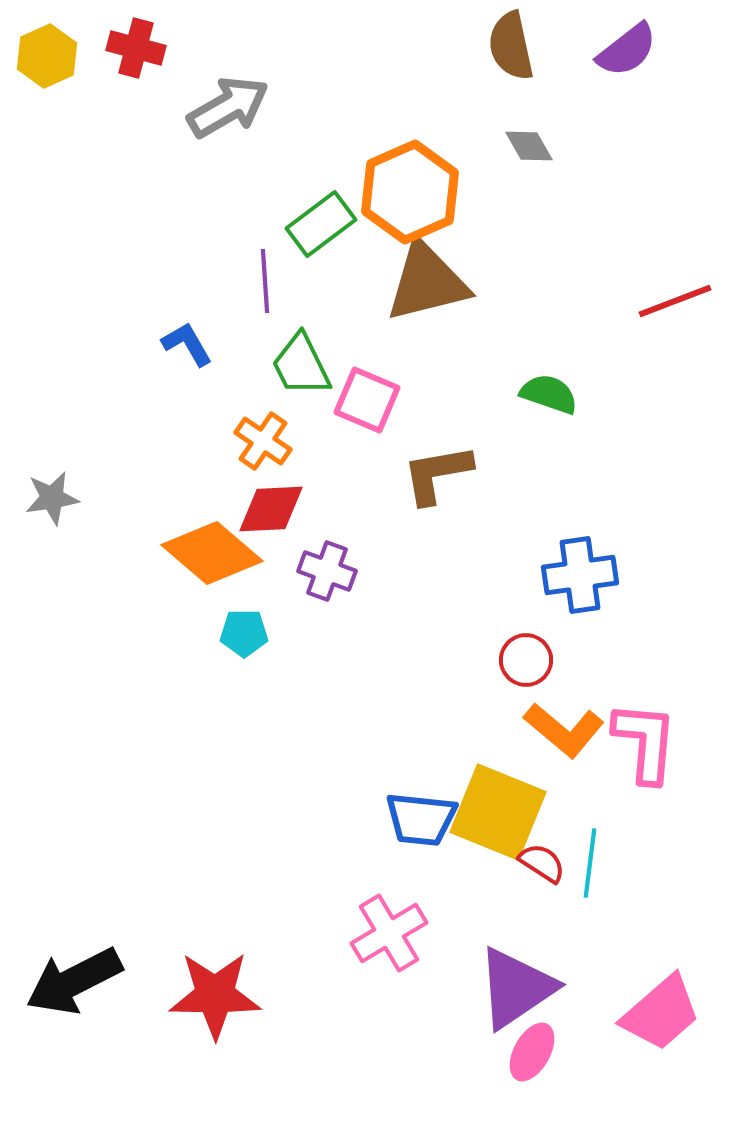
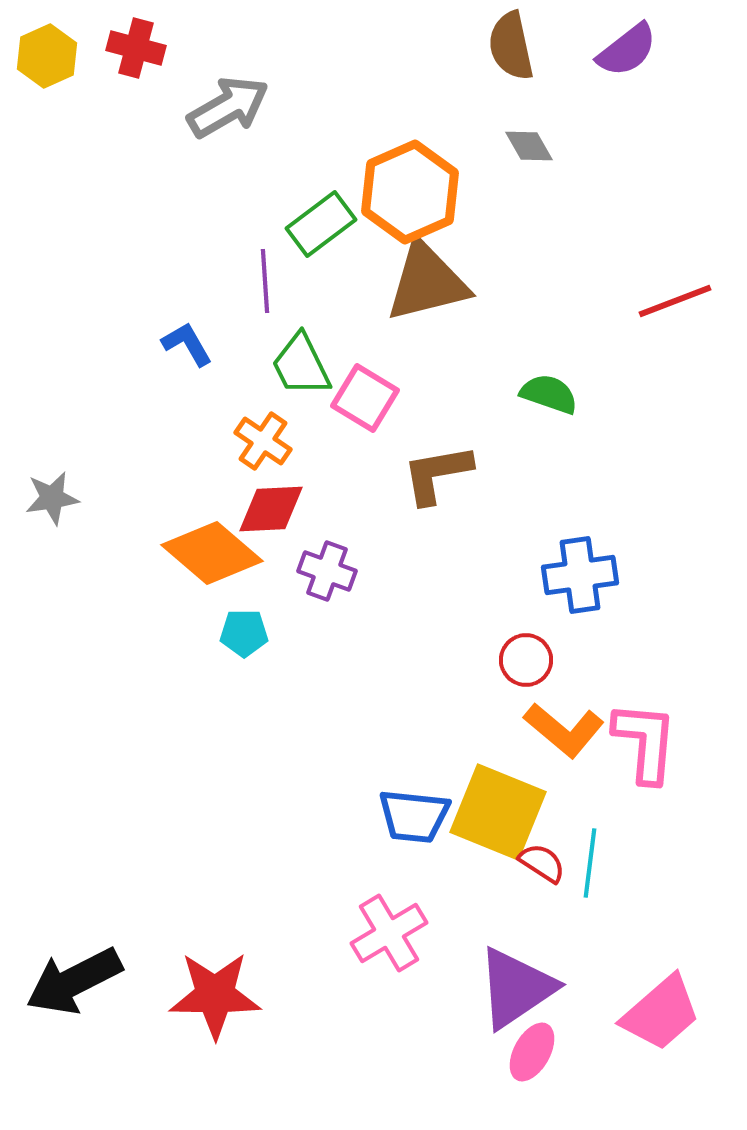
pink square: moved 2 px left, 2 px up; rotated 8 degrees clockwise
blue trapezoid: moved 7 px left, 3 px up
